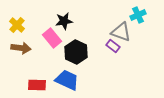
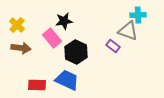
cyan cross: rotated 21 degrees clockwise
gray triangle: moved 7 px right, 1 px up
